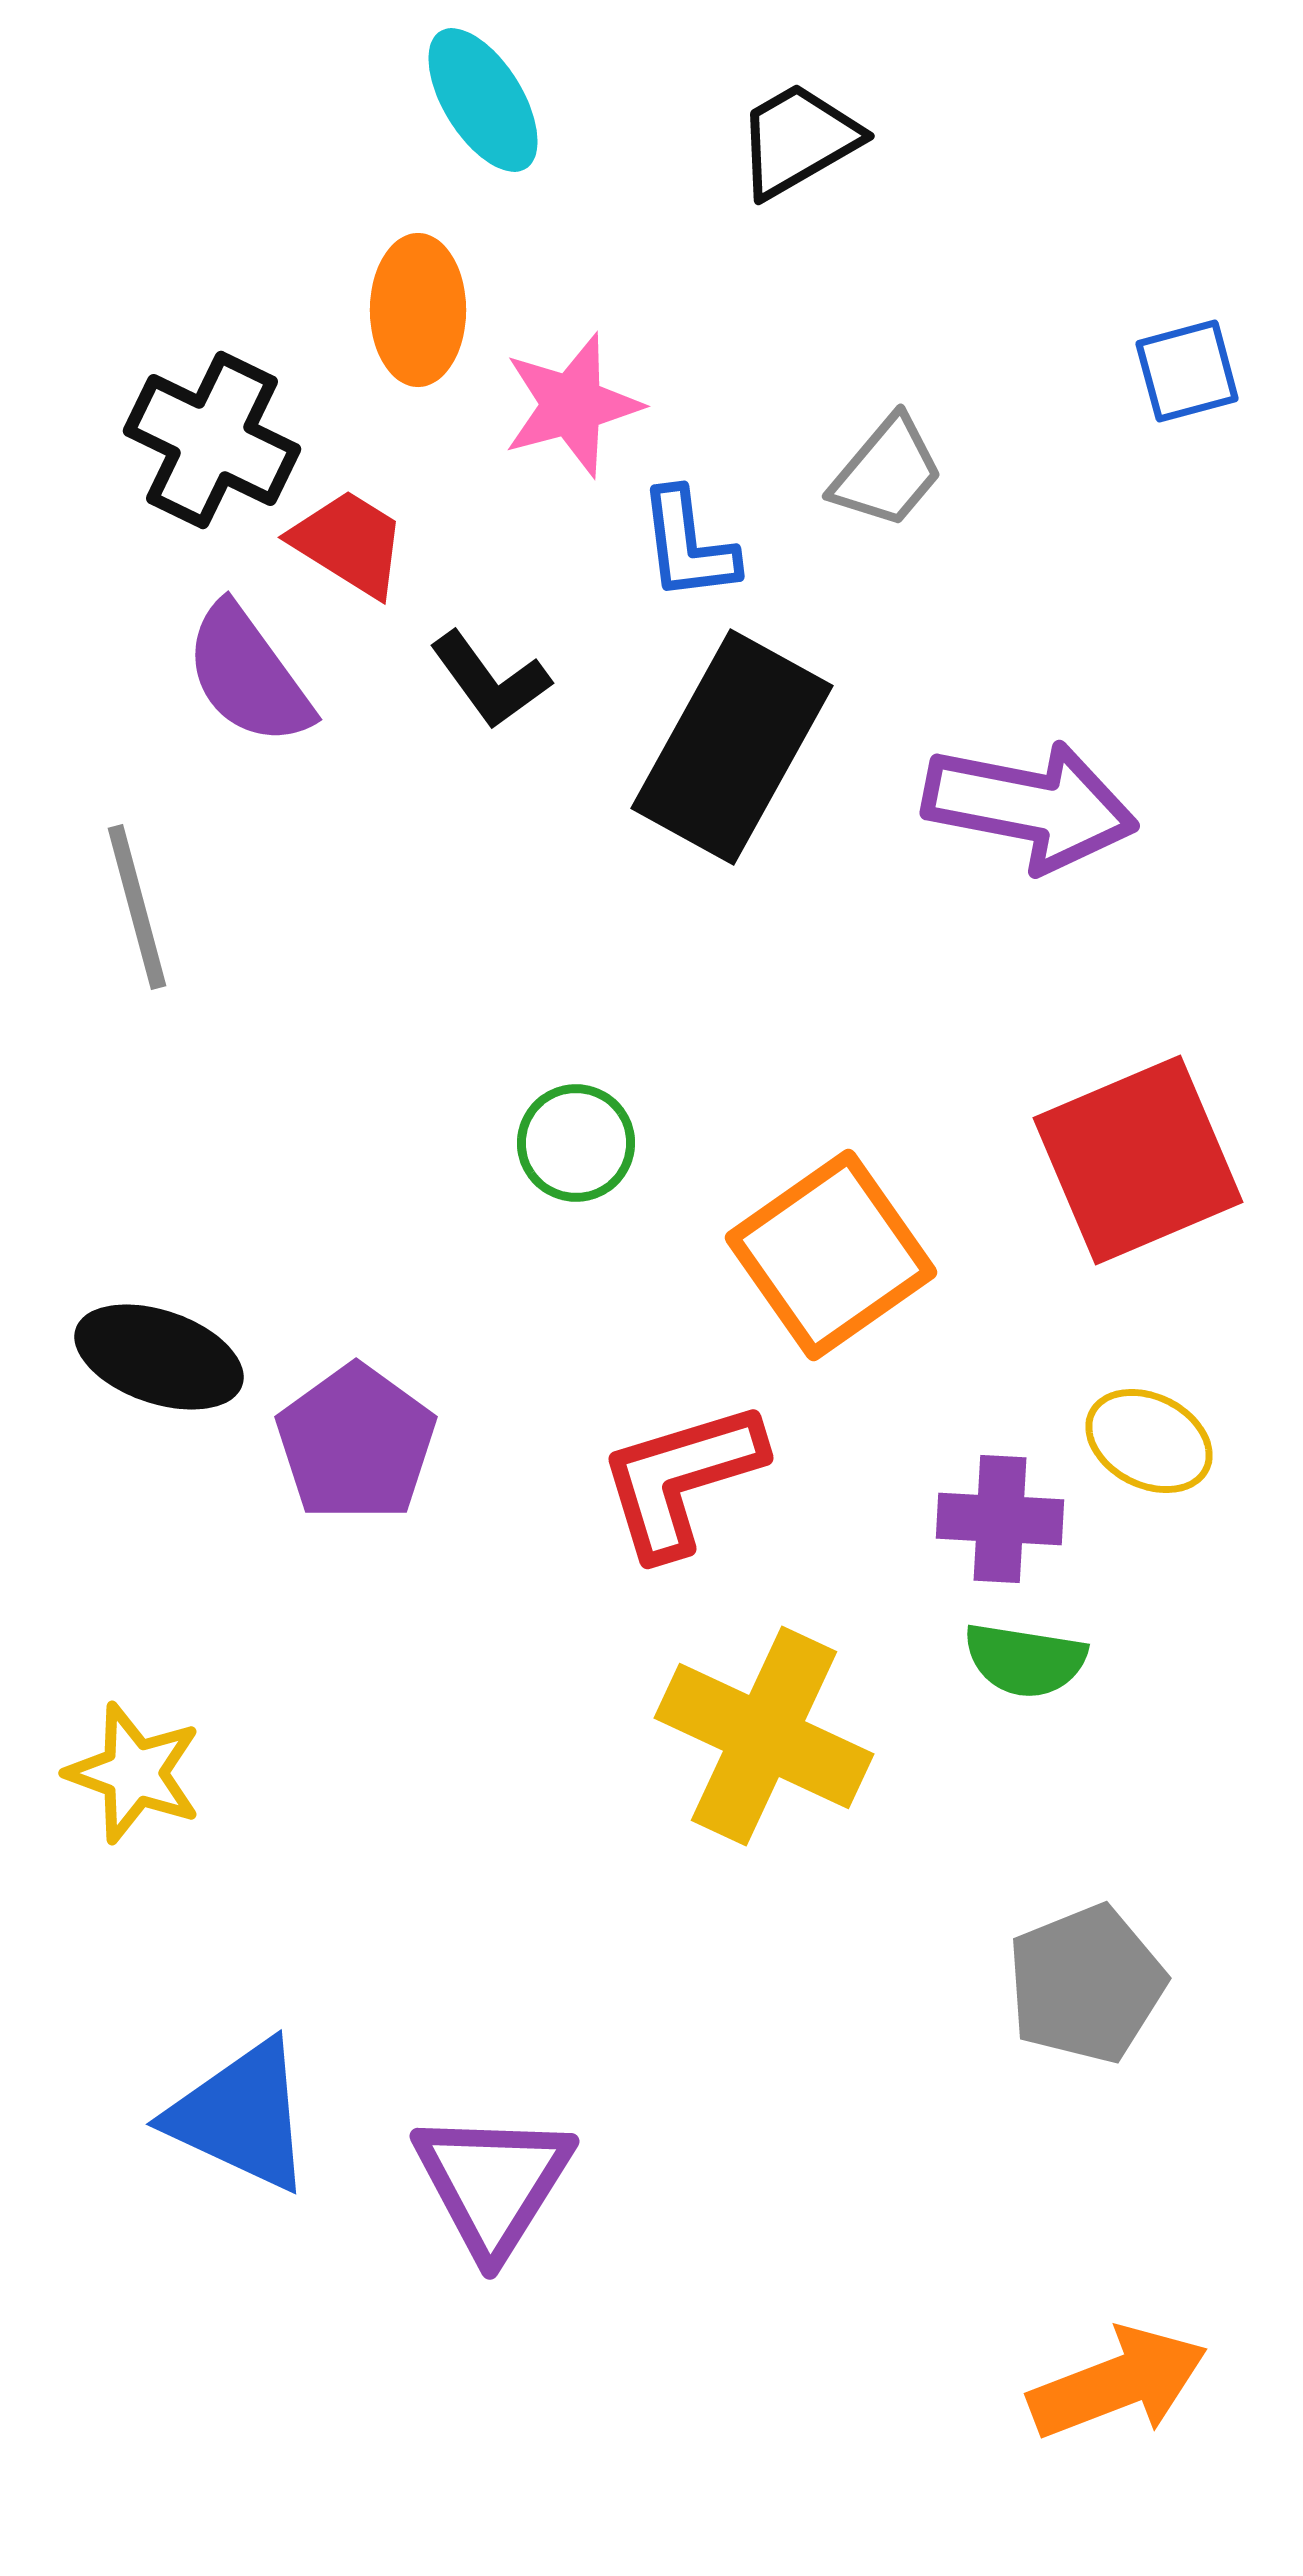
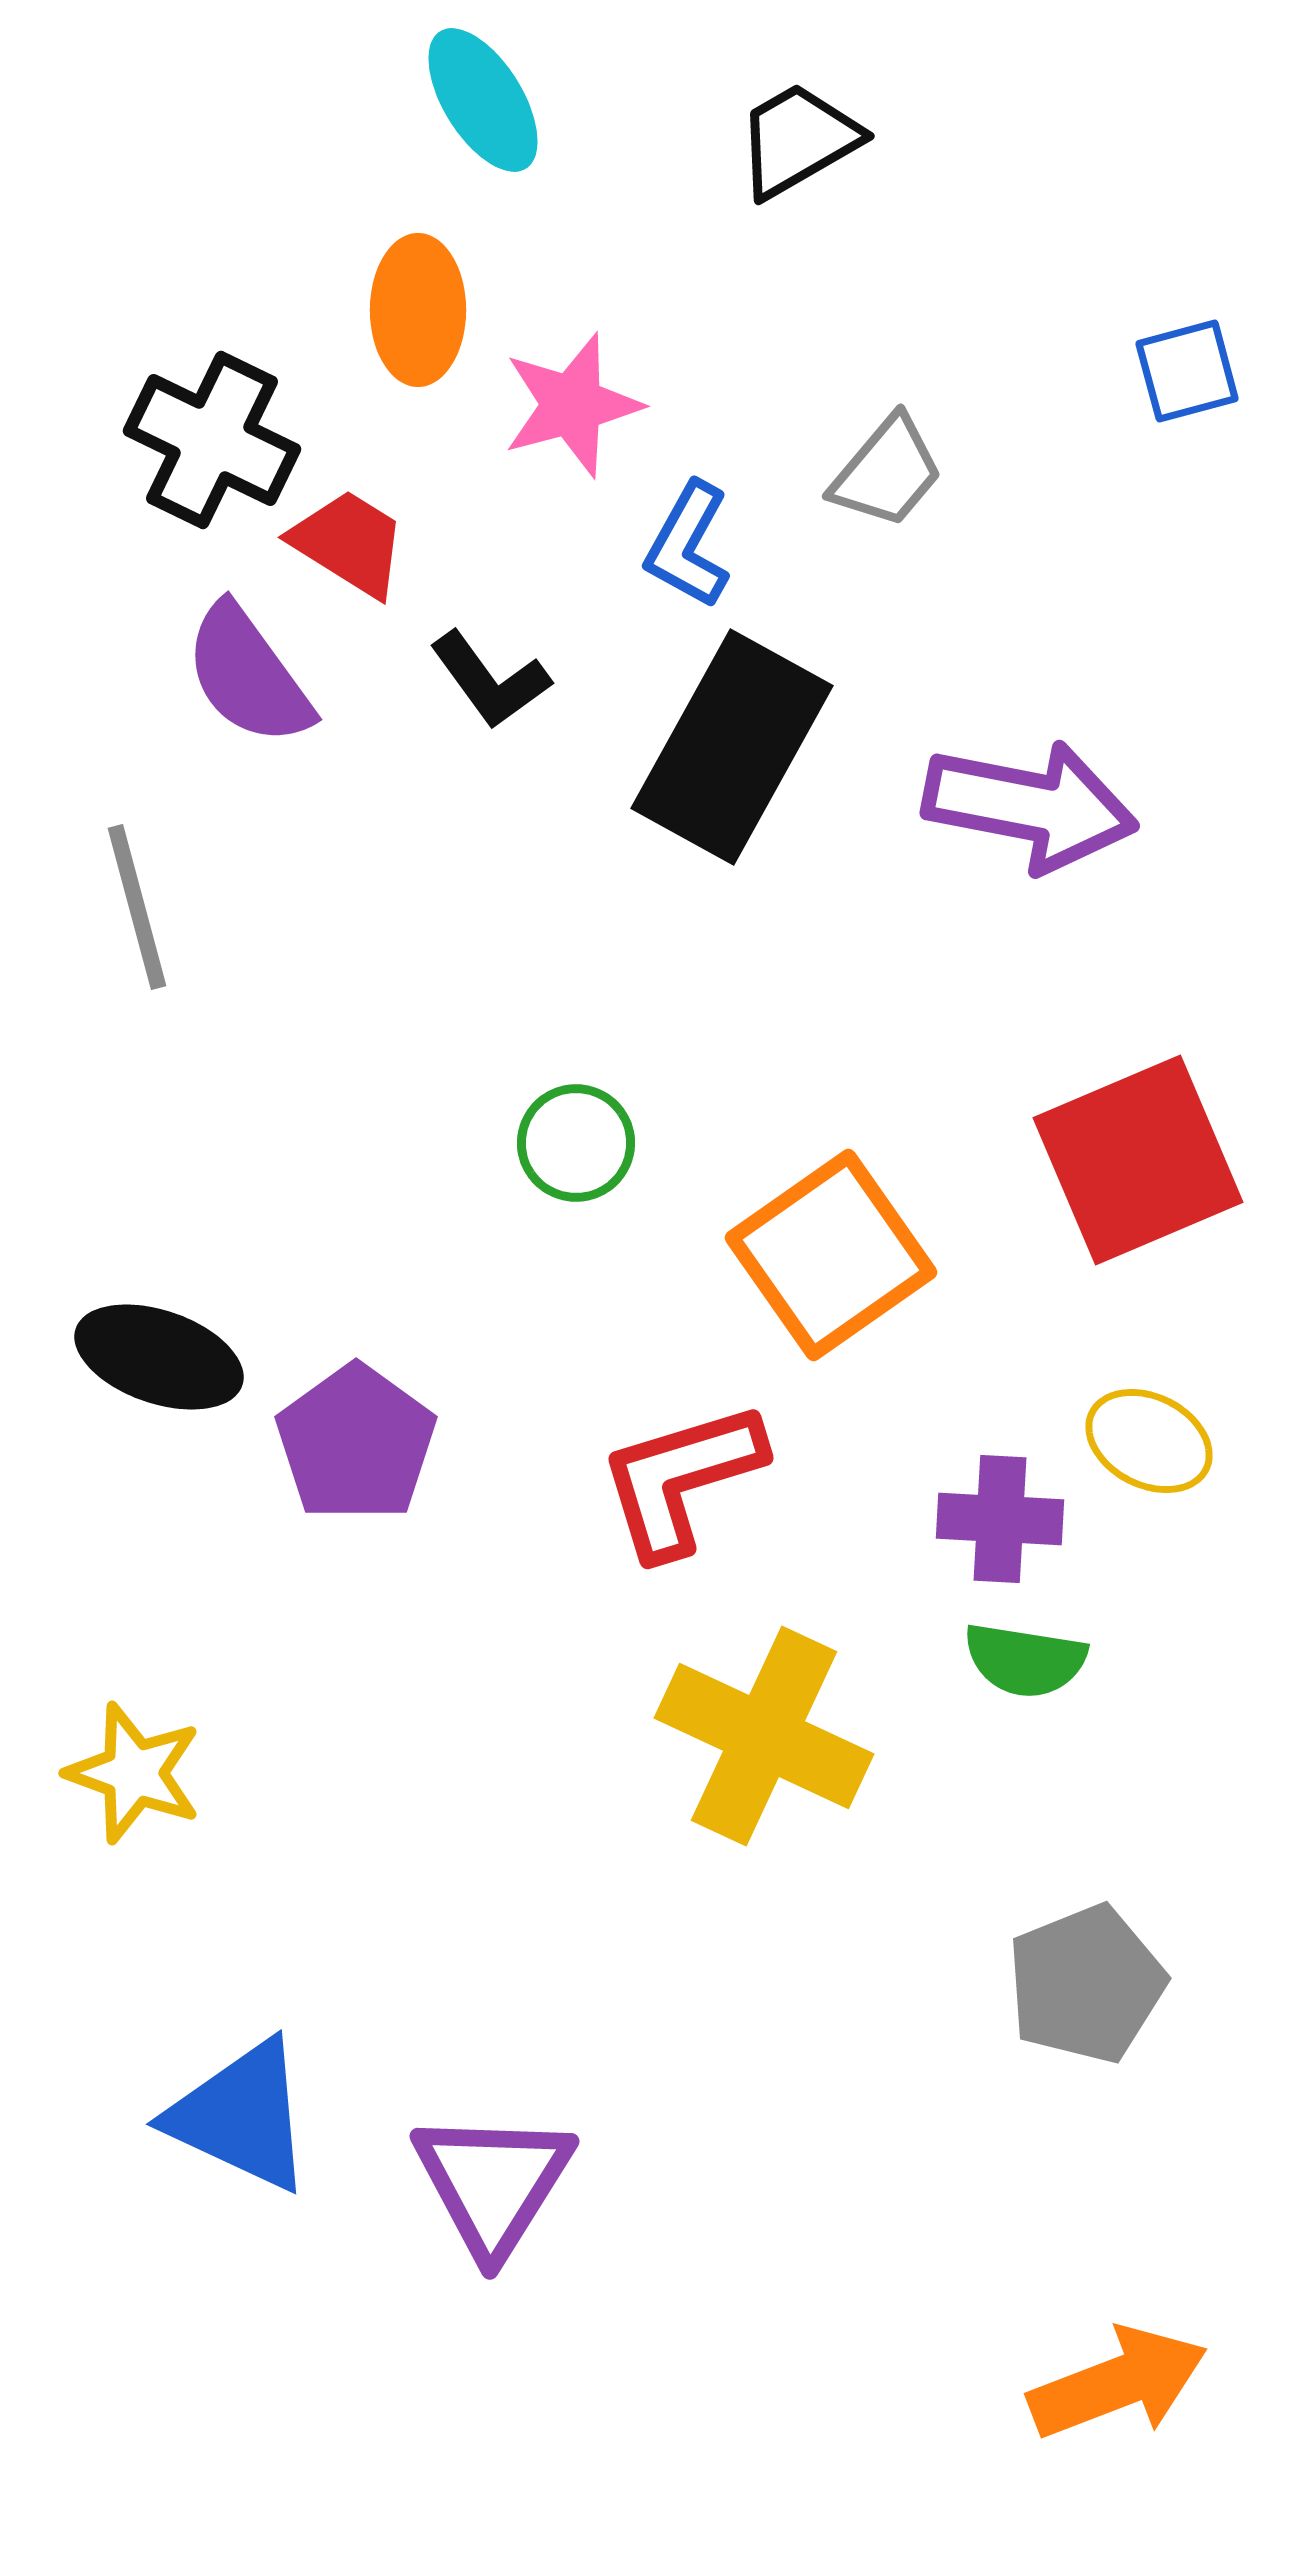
blue L-shape: rotated 36 degrees clockwise
